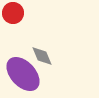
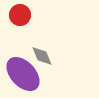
red circle: moved 7 px right, 2 px down
